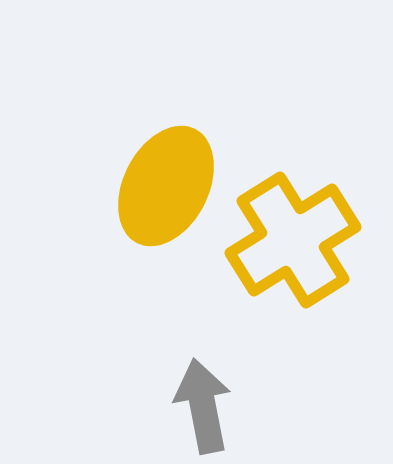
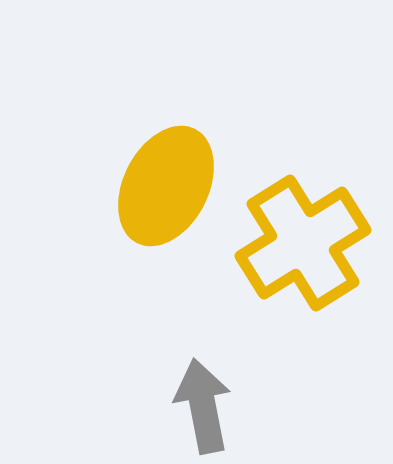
yellow cross: moved 10 px right, 3 px down
